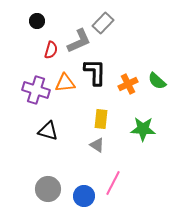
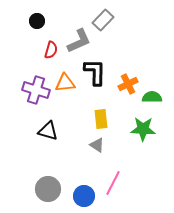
gray rectangle: moved 3 px up
green semicircle: moved 5 px left, 16 px down; rotated 138 degrees clockwise
yellow rectangle: rotated 12 degrees counterclockwise
